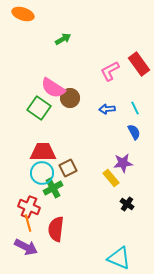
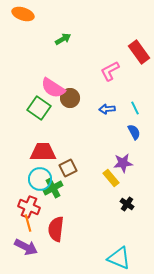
red rectangle: moved 12 px up
cyan circle: moved 2 px left, 6 px down
